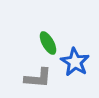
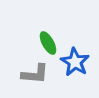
gray L-shape: moved 3 px left, 4 px up
